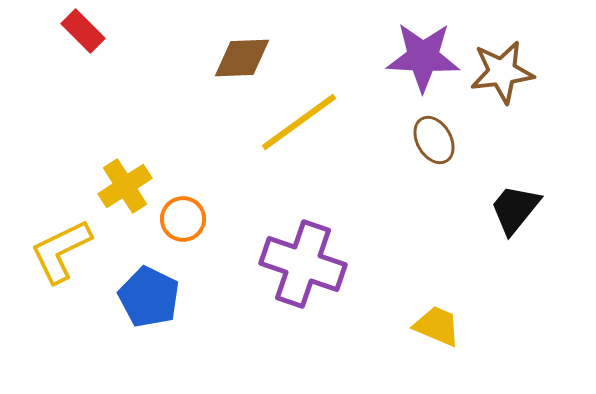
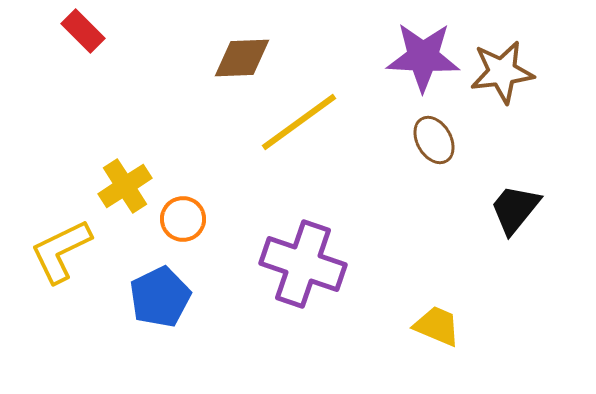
blue pentagon: moved 11 px right; rotated 20 degrees clockwise
